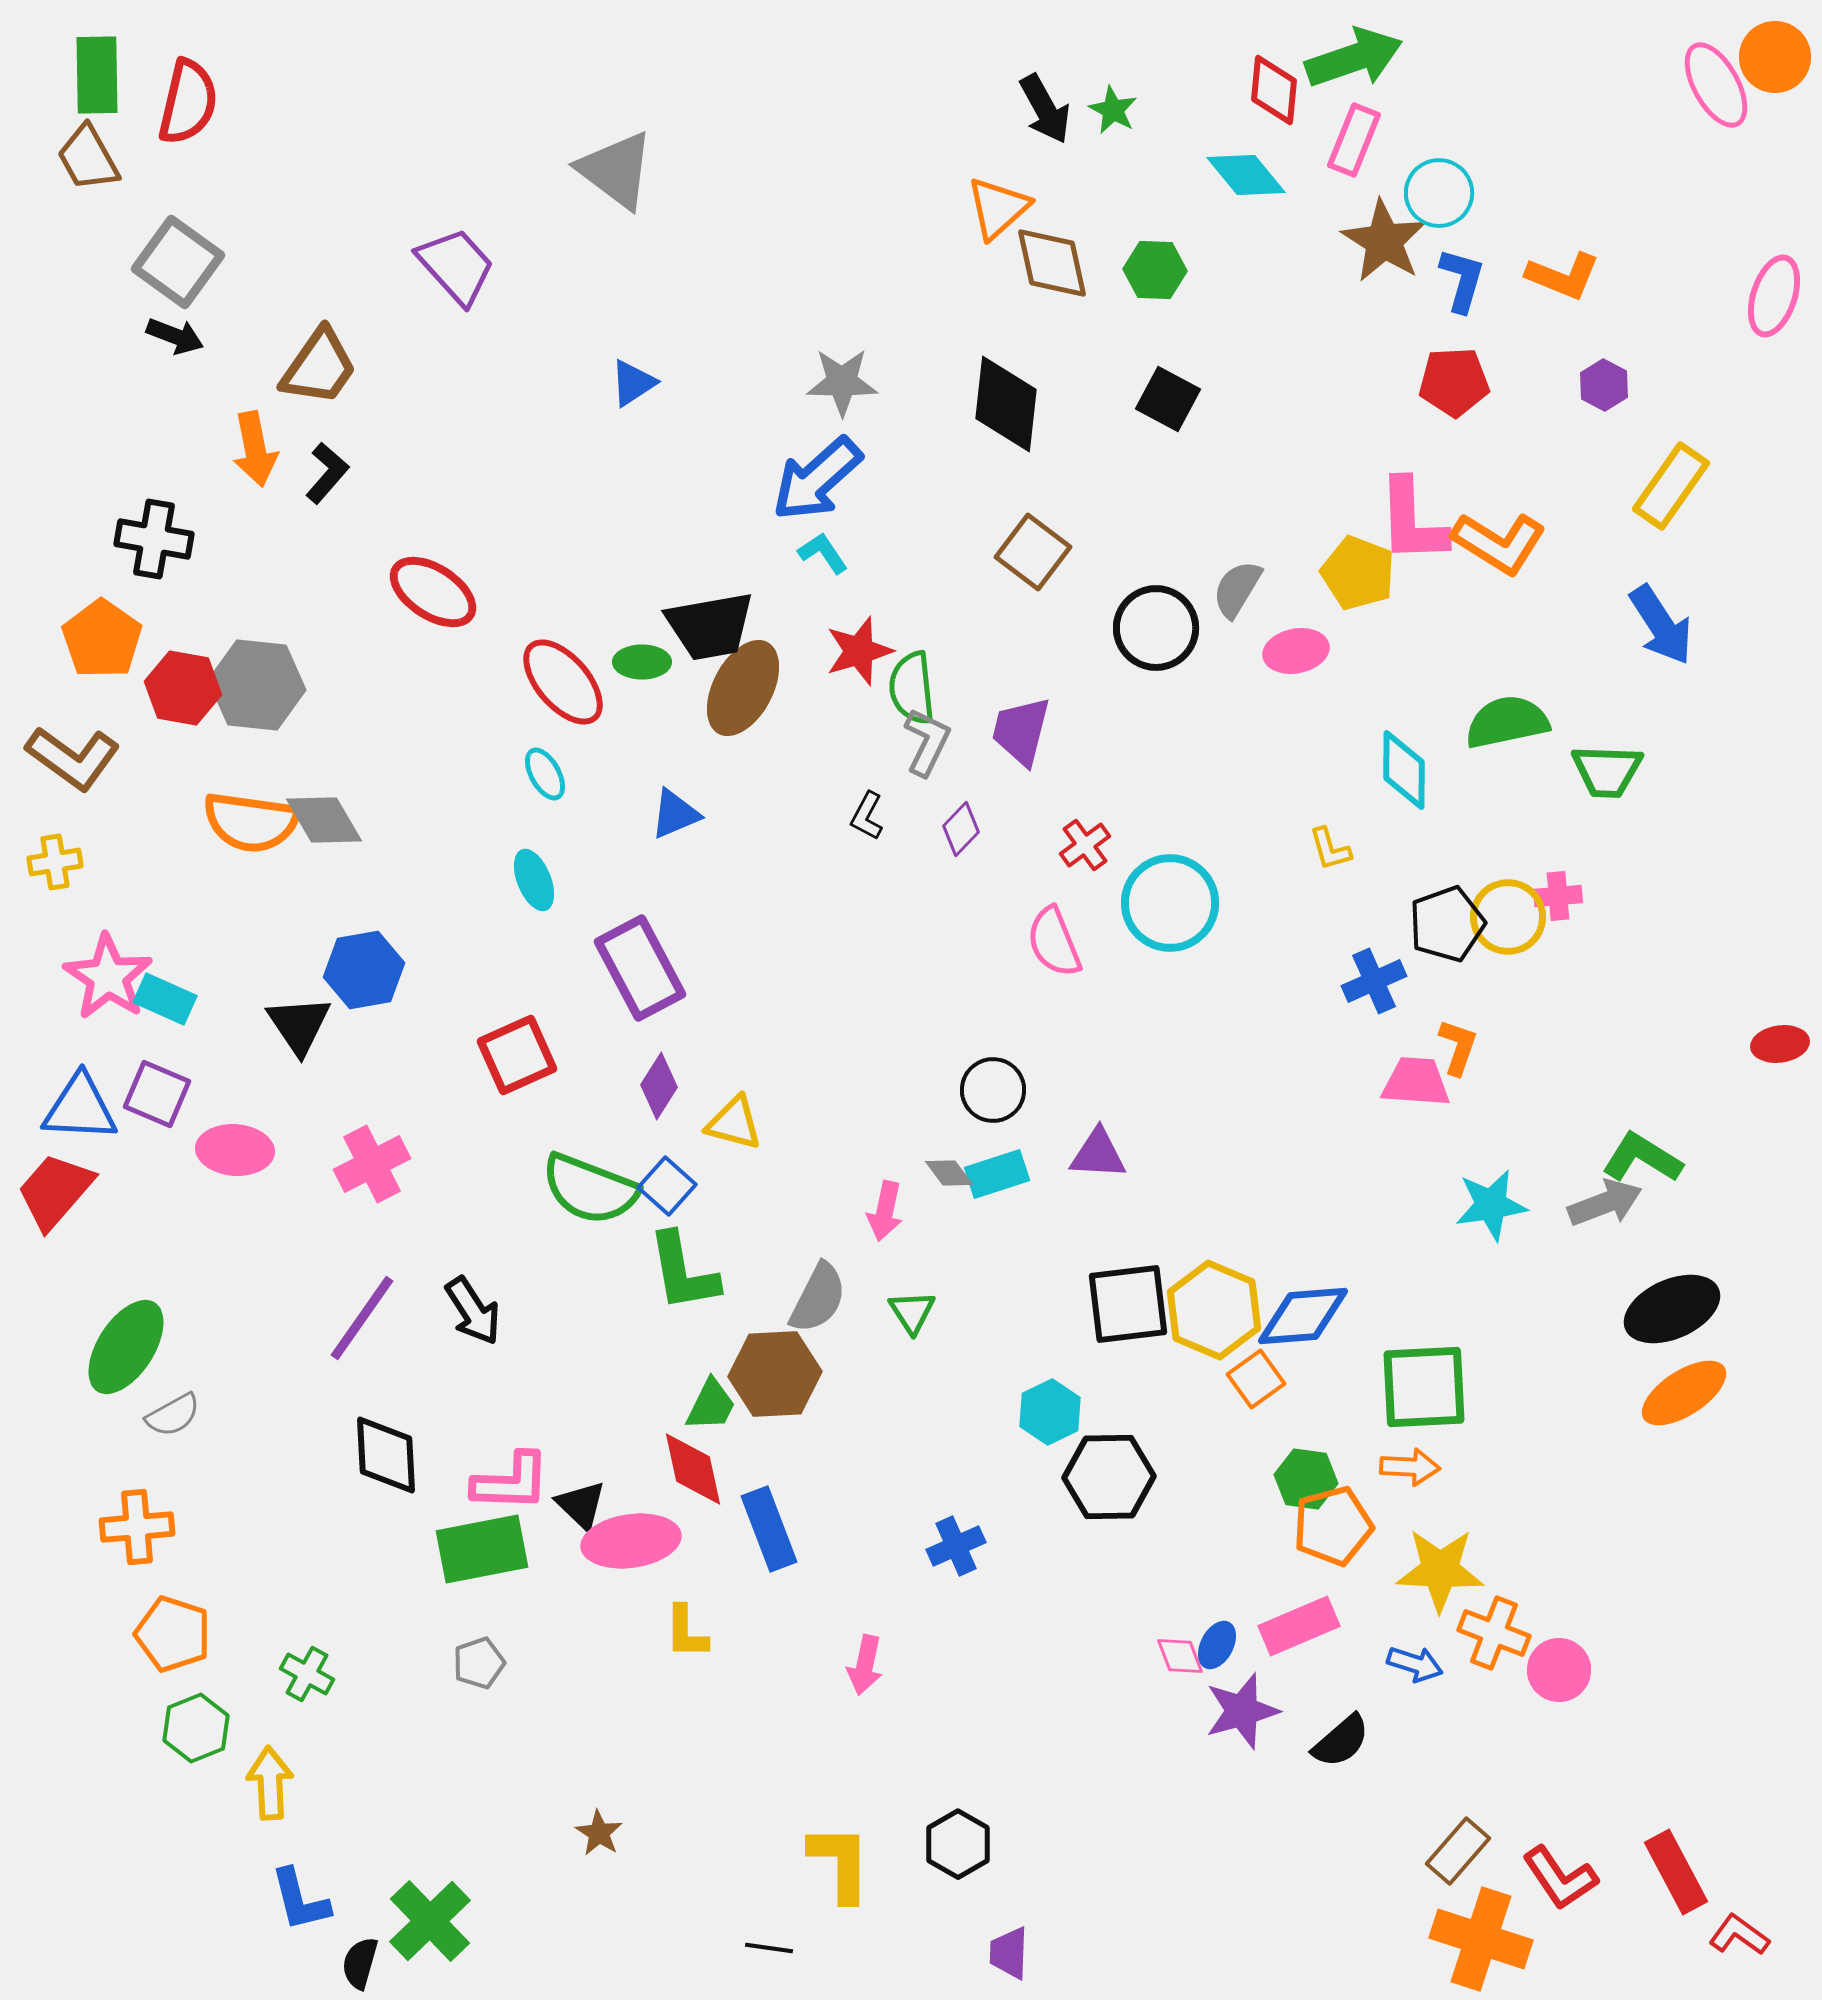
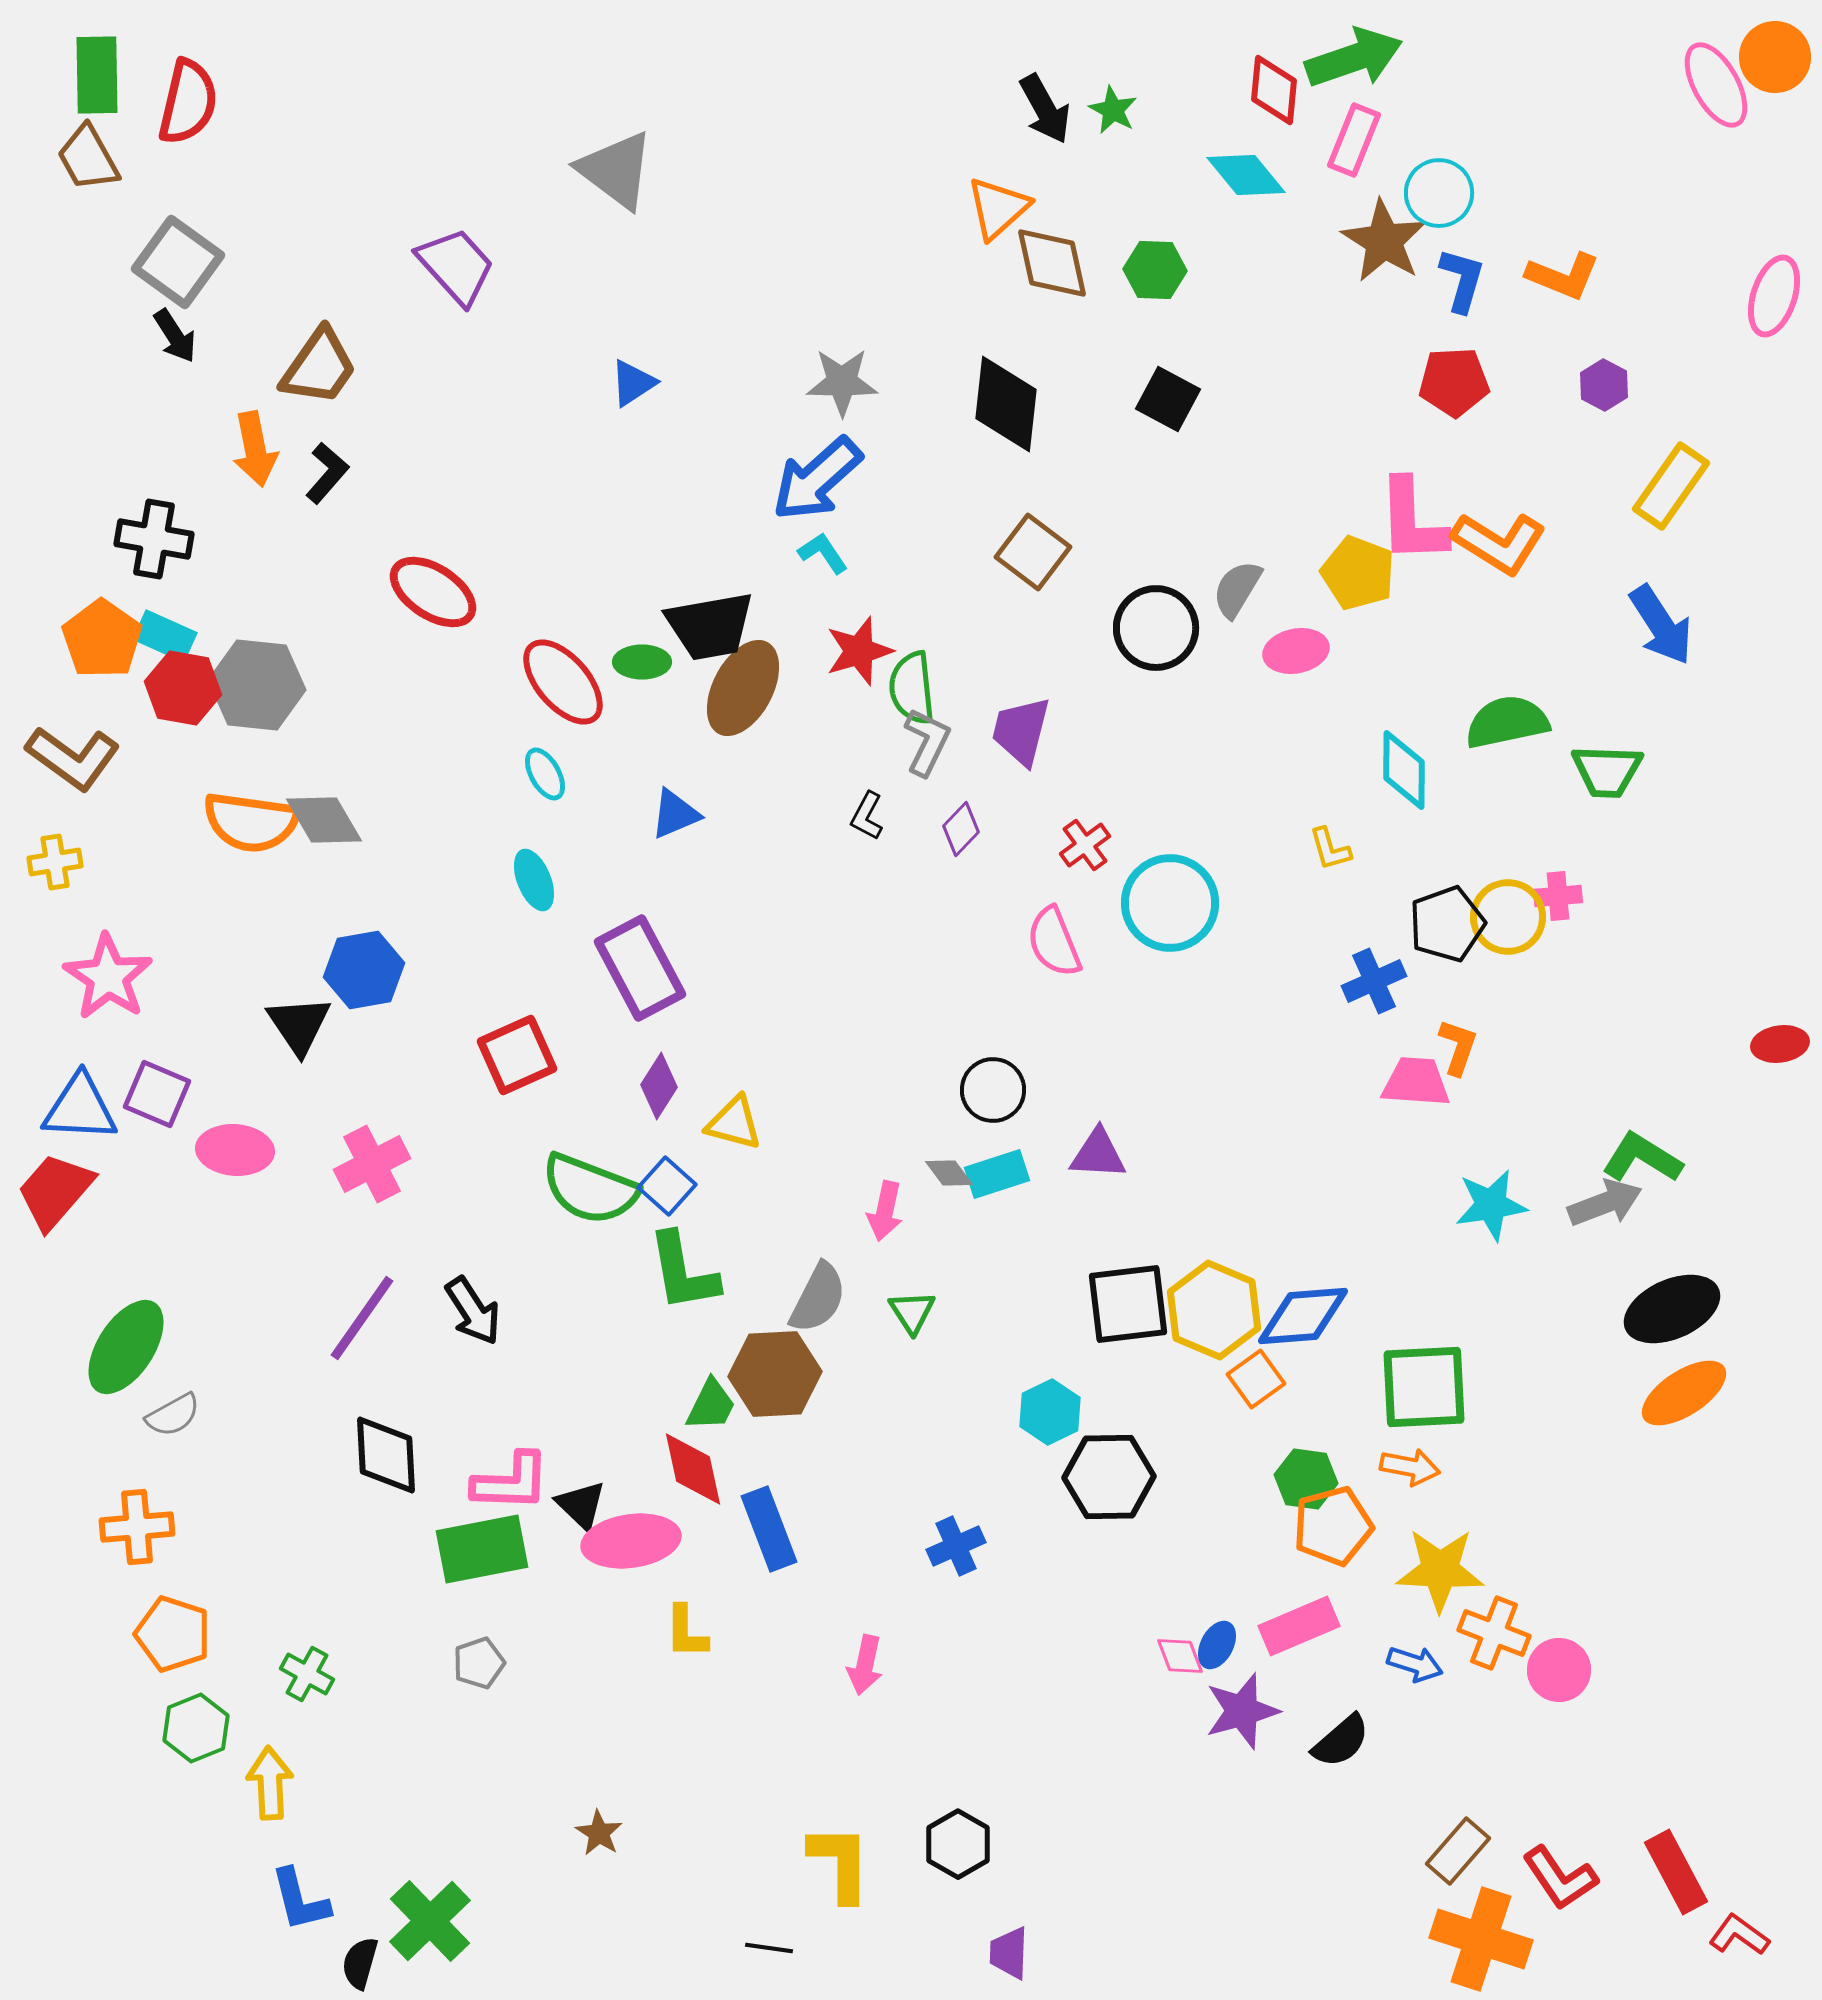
black arrow at (175, 336): rotated 36 degrees clockwise
cyan rectangle at (165, 999): moved 363 px up
orange arrow at (1410, 1467): rotated 8 degrees clockwise
